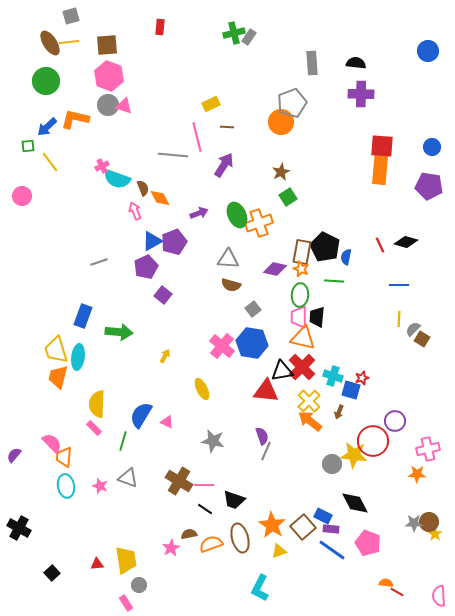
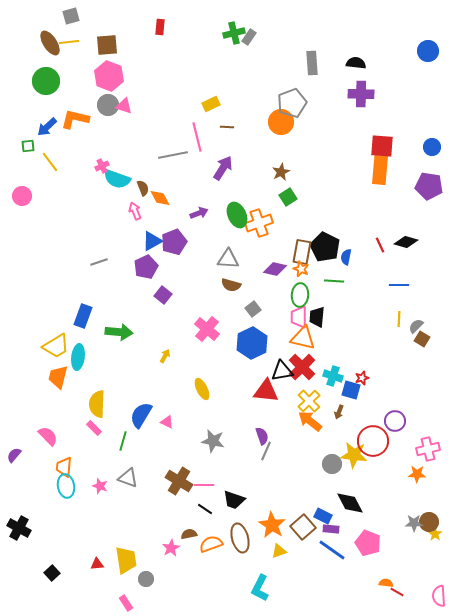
gray line at (173, 155): rotated 16 degrees counterclockwise
purple arrow at (224, 165): moved 1 px left, 3 px down
gray semicircle at (413, 329): moved 3 px right, 3 px up
blue hexagon at (252, 343): rotated 24 degrees clockwise
pink cross at (222, 346): moved 15 px left, 17 px up
yellow trapezoid at (56, 350): moved 4 px up; rotated 104 degrees counterclockwise
pink semicircle at (52, 443): moved 4 px left, 7 px up
orange trapezoid at (64, 457): moved 10 px down
black diamond at (355, 503): moved 5 px left
gray circle at (139, 585): moved 7 px right, 6 px up
